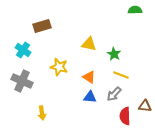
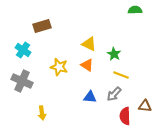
yellow triangle: rotated 14 degrees clockwise
orange triangle: moved 2 px left, 12 px up
